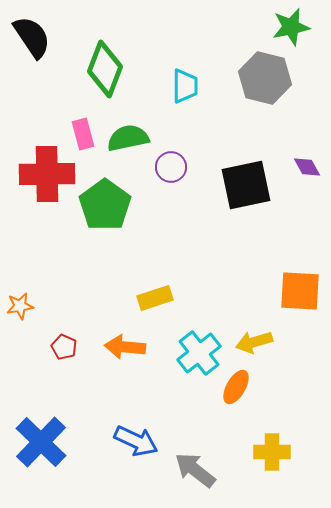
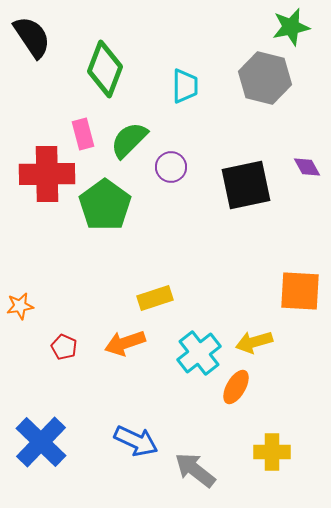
green semicircle: moved 1 px right, 2 px down; rotated 33 degrees counterclockwise
orange arrow: moved 4 px up; rotated 24 degrees counterclockwise
